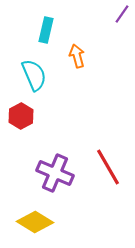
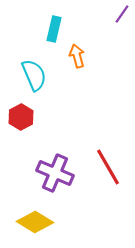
cyan rectangle: moved 8 px right, 1 px up
red hexagon: moved 1 px down
